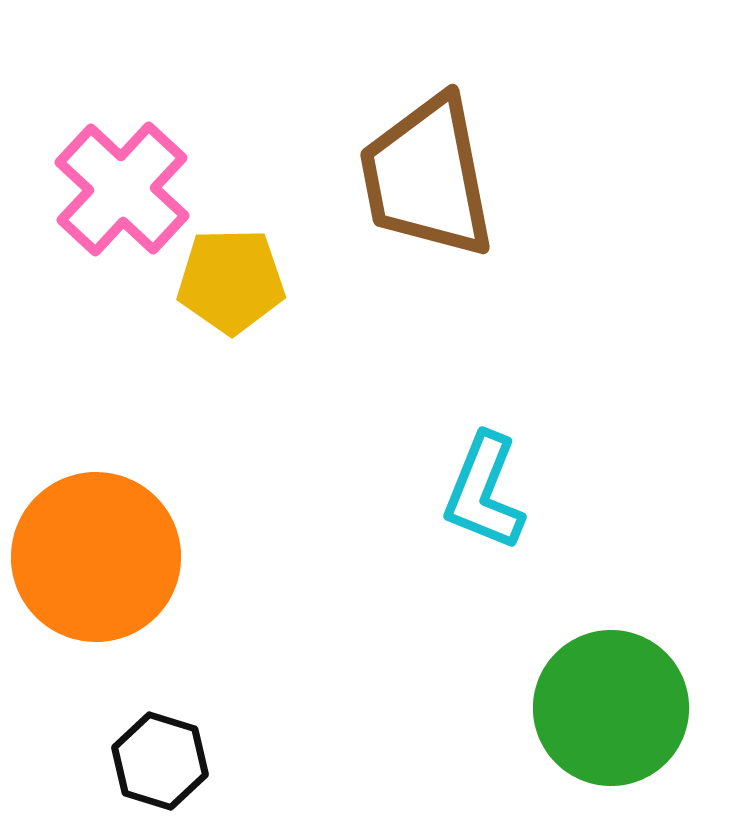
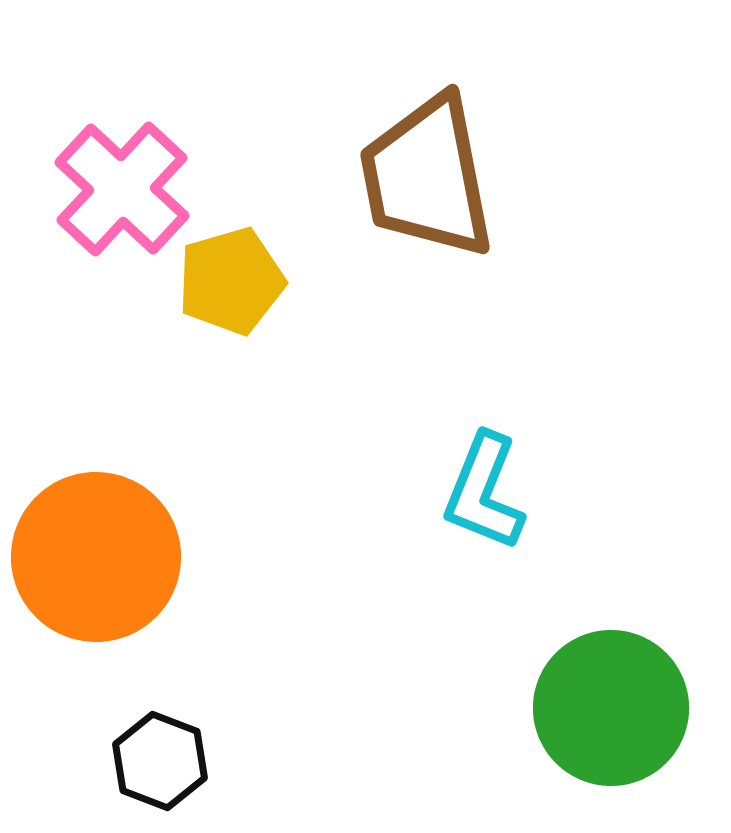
yellow pentagon: rotated 15 degrees counterclockwise
black hexagon: rotated 4 degrees clockwise
